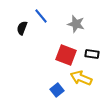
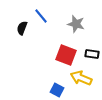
blue square: rotated 24 degrees counterclockwise
